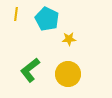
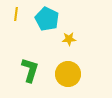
green L-shape: rotated 145 degrees clockwise
